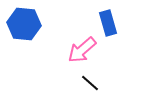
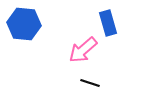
pink arrow: moved 1 px right
black line: rotated 24 degrees counterclockwise
